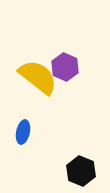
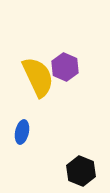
yellow semicircle: rotated 27 degrees clockwise
blue ellipse: moved 1 px left
